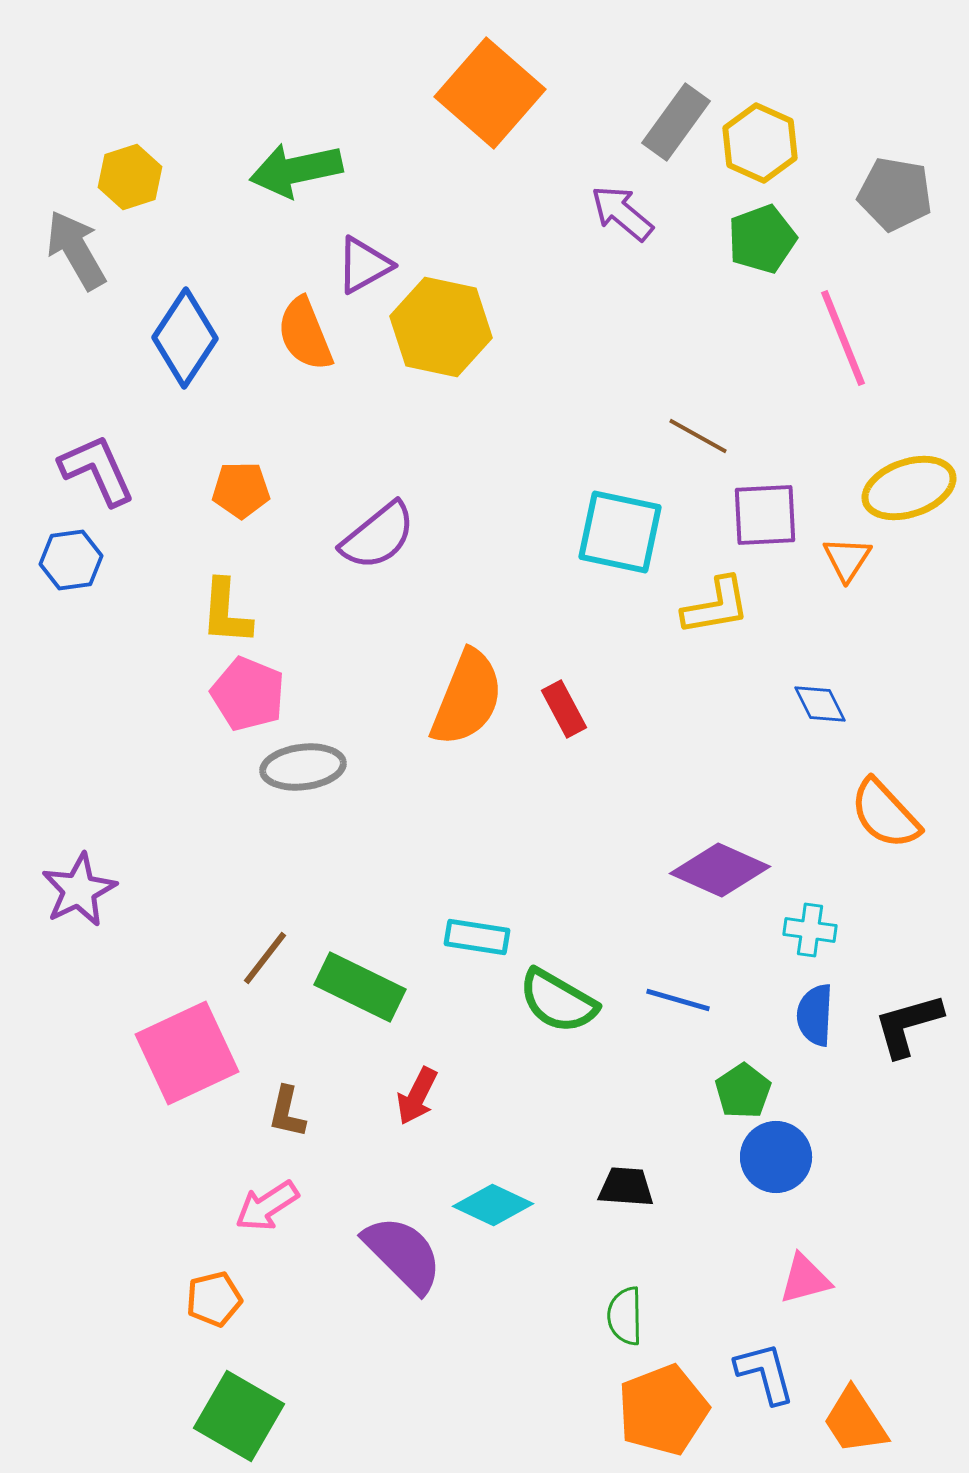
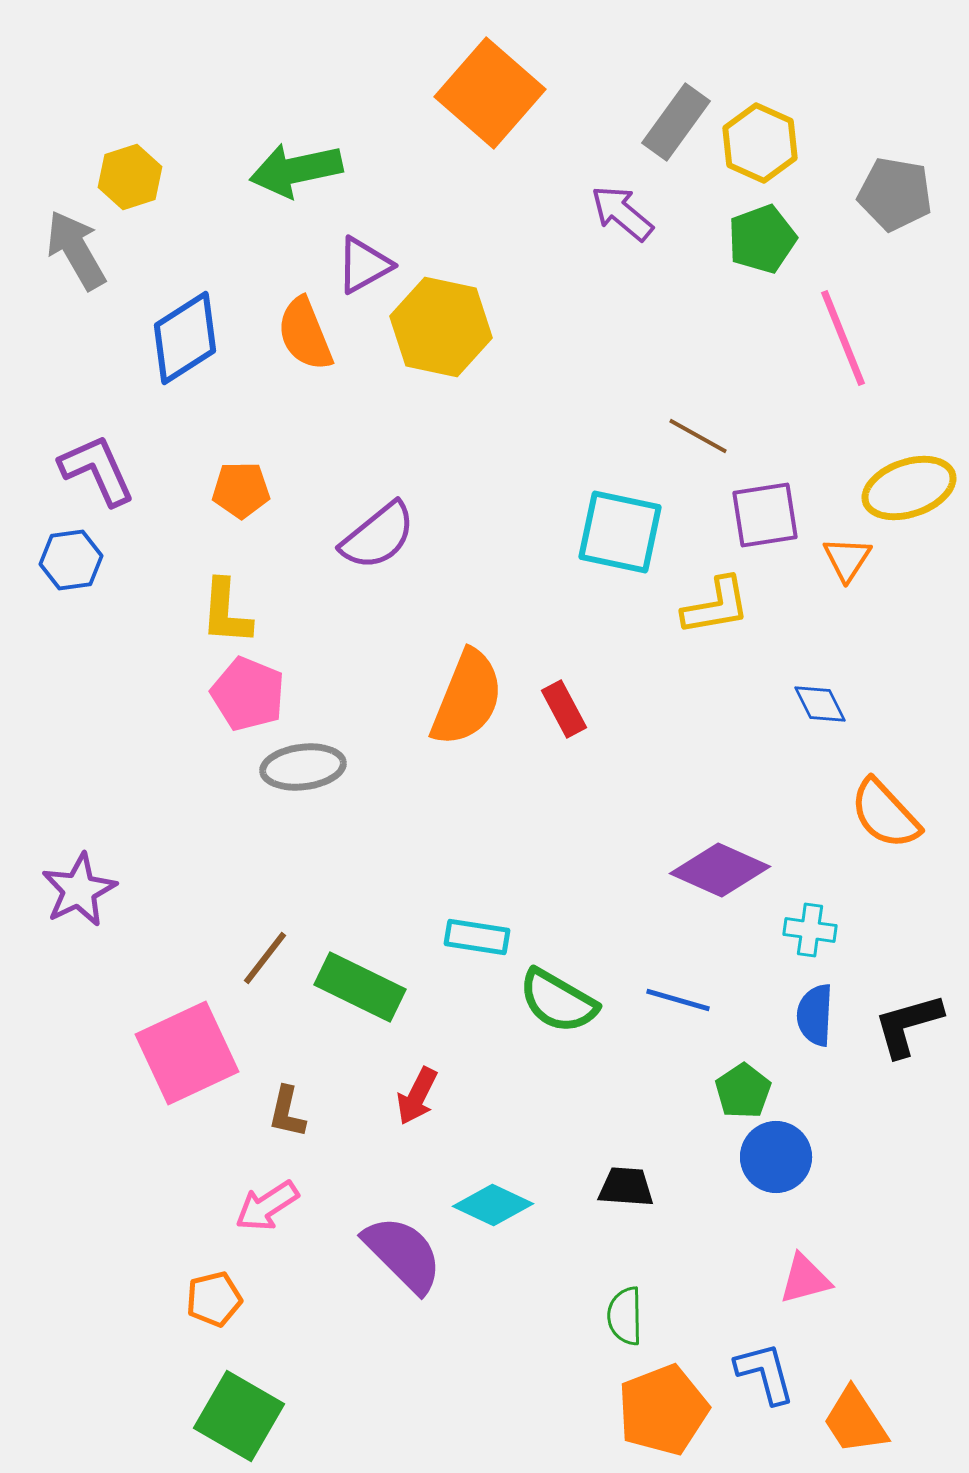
blue diamond at (185, 338): rotated 24 degrees clockwise
purple square at (765, 515): rotated 6 degrees counterclockwise
